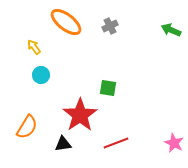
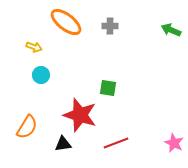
gray cross: rotated 28 degrees clockwise
yellow arrow: rotated 147 degrees clockwise
red star: rotated 20 degrees counterclockwise
